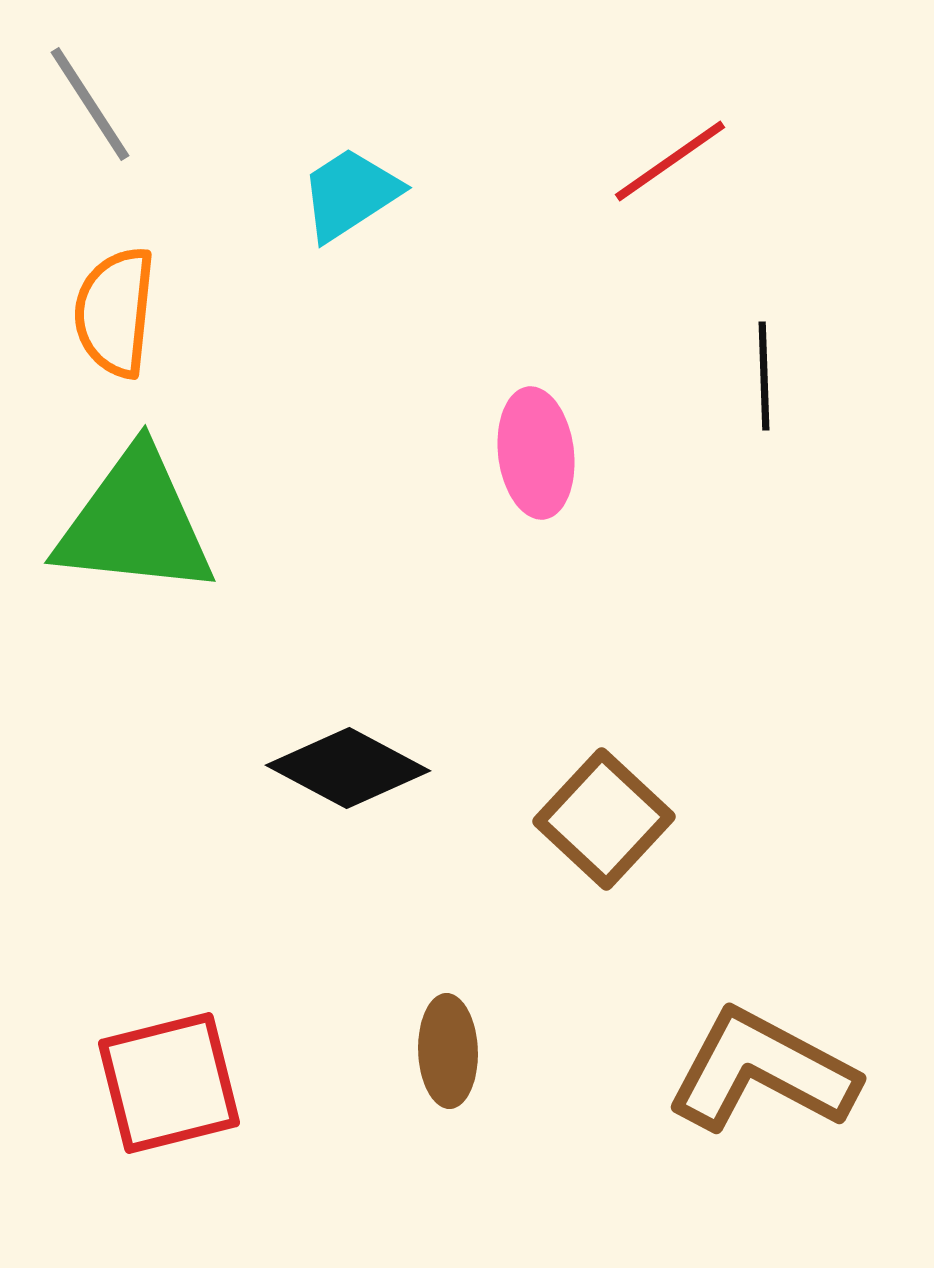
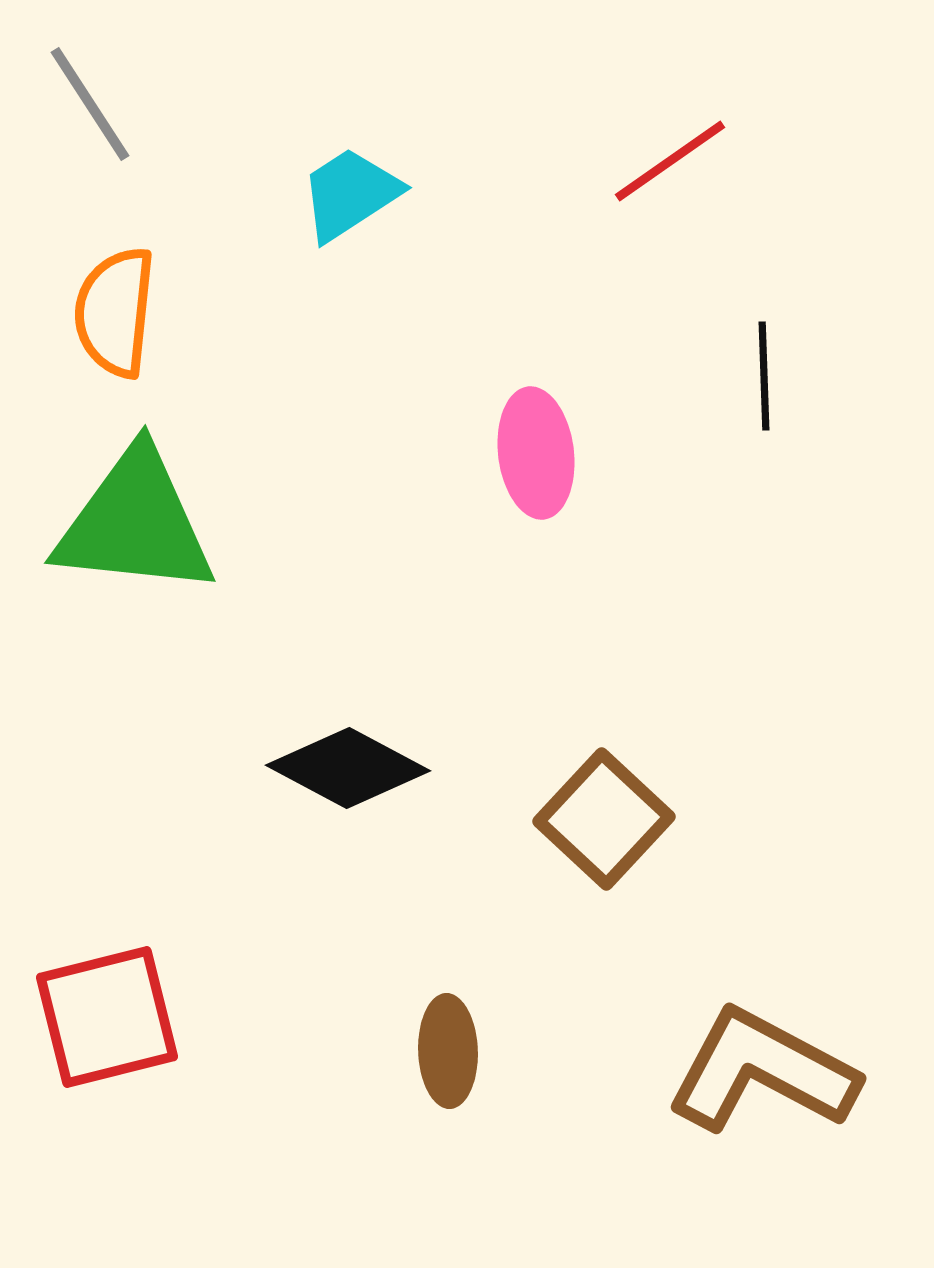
red square: moved 62 px left, 66 px up
